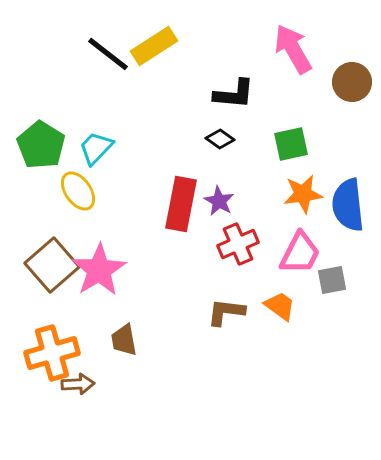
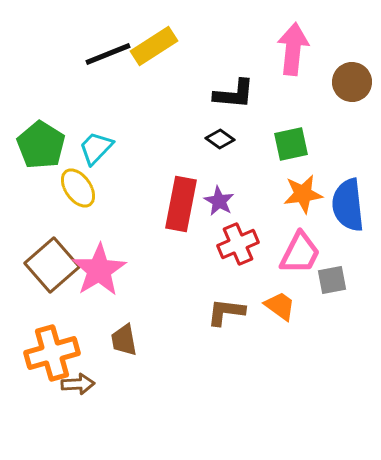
pink arrow: rotated 36 degrees clockwise
black line: rotated 60 degrees counterclockwise
yellow ellipse: moved 3 px up
